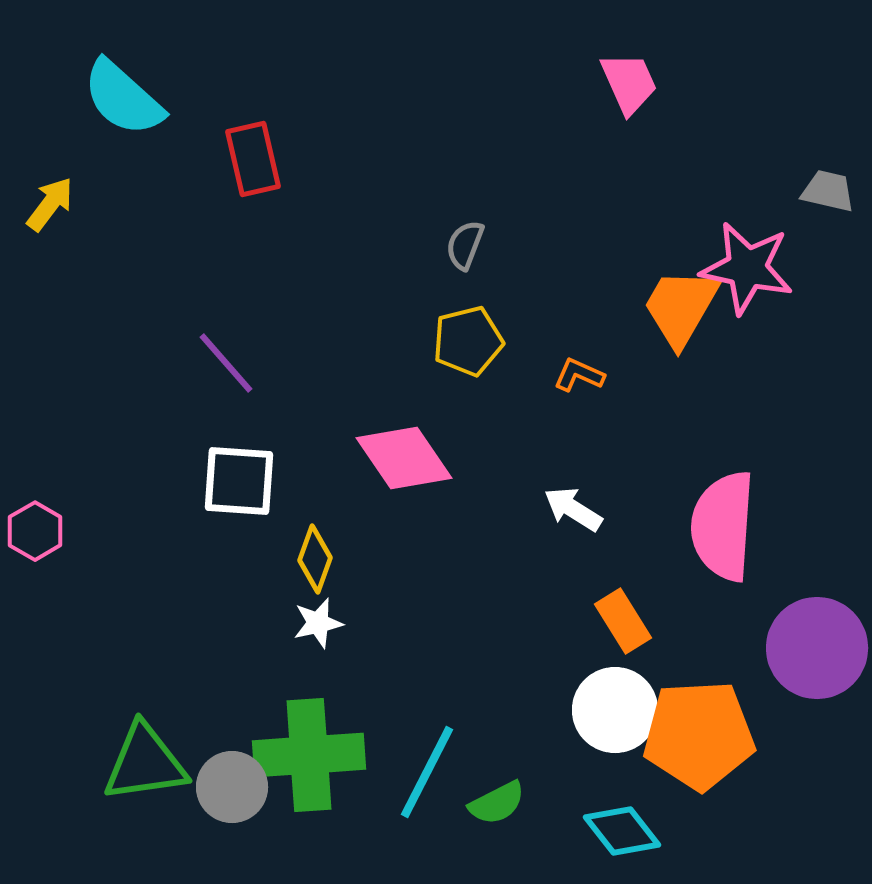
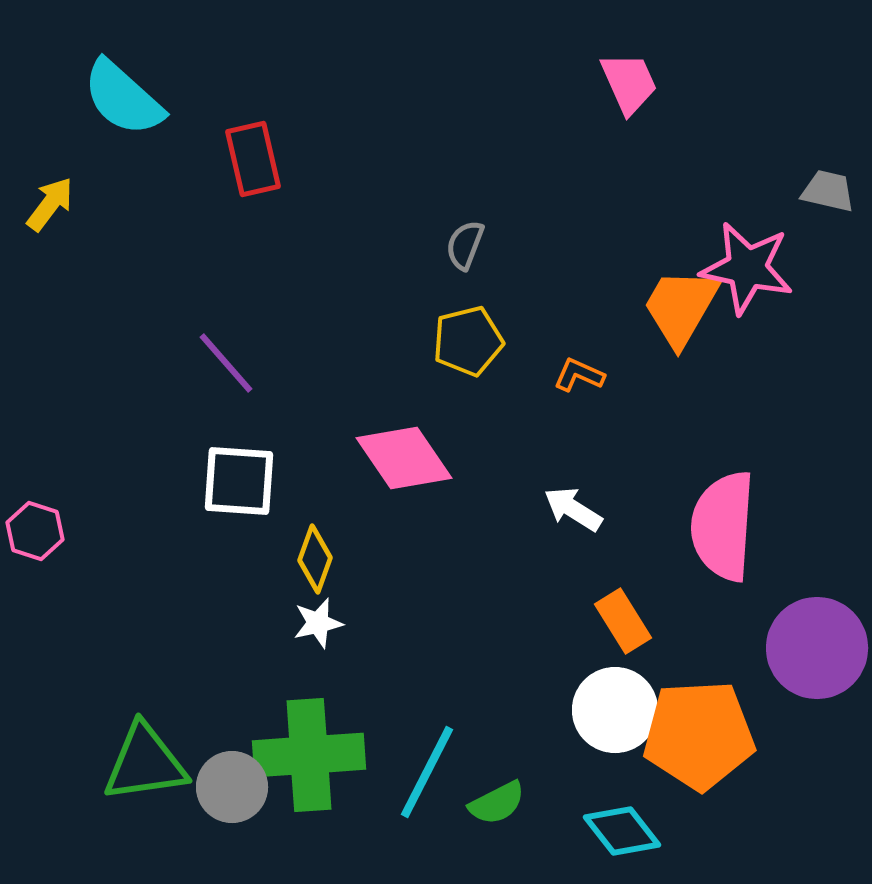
pink hexagon: rotated 12 degrees counterclockwise
